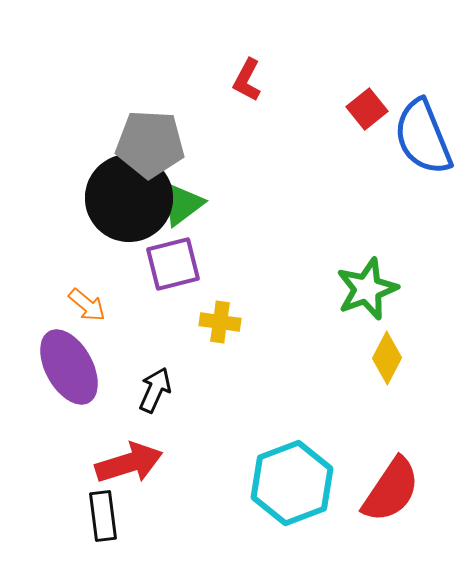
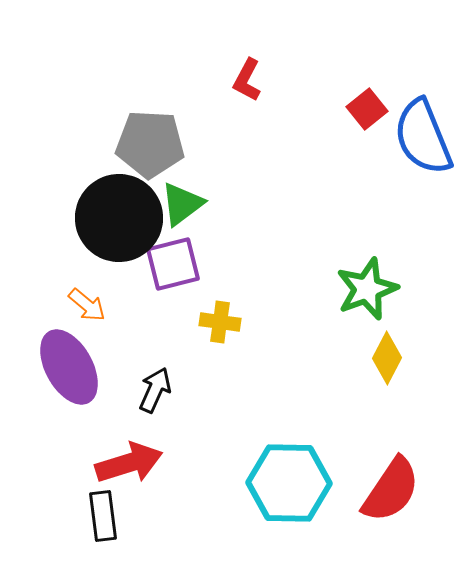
black circle: moved 10 px left, 20 px down
cyan hexagon: moved 3 px left; rotated 22 degrees clockwise
